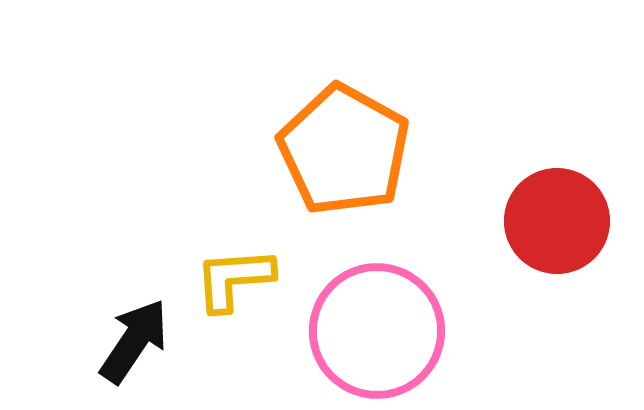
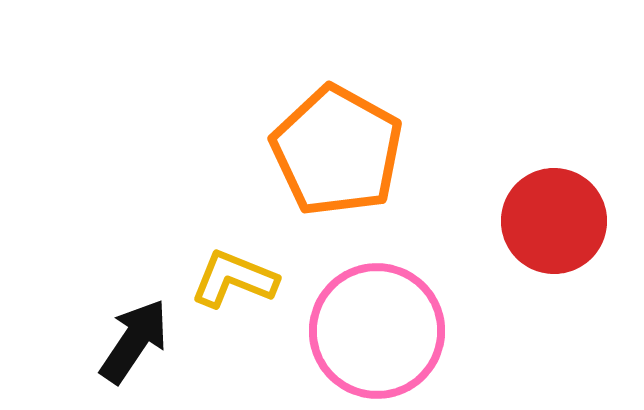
orange pentagon: moved 7 px left, 1 px down
red circle: moved 3 px left
yellow L-shape: rotated 26 degrees clockwise
